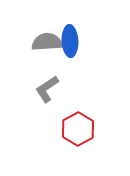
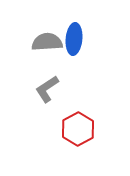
blue ellipse: moved 4 px right, 2 px up; rotated 8 degrees clockwise
